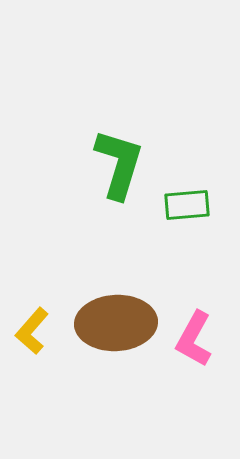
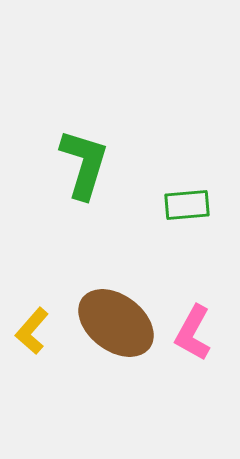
green L-shape: moved 35 px left
brown ellipse: rotated 40 degrees clockwise
pink L-shape: moved 1 px left, 6 px up
